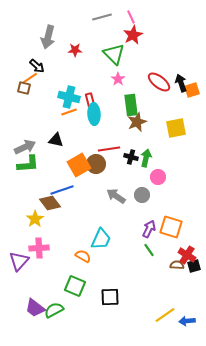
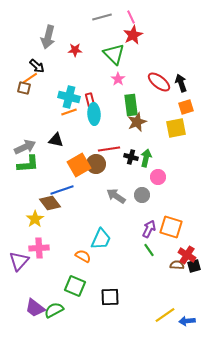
orange square at (192, 90): moved 6 px left, 17 px down
